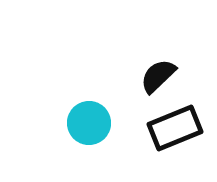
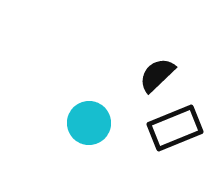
black semicircle: moved 1 px left, 1 px up
